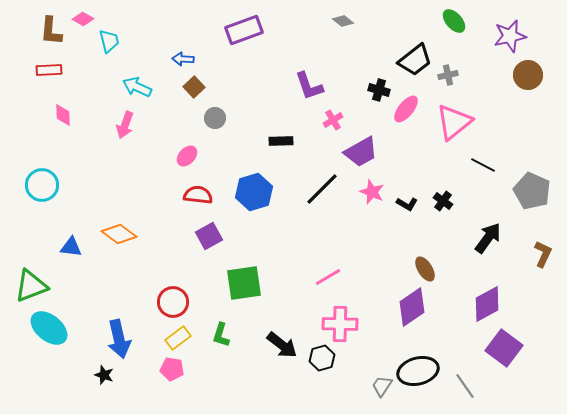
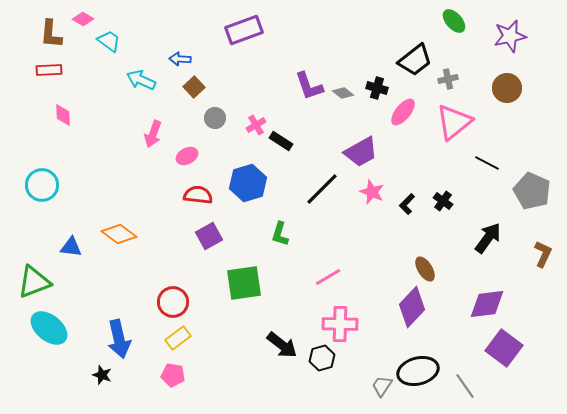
gray diamond at (343, 21): moved 72 px down
brown L-shape at (51, 31): moved 3 px down
cyan trapezoid at (109, 41): rotated 40 degrees counterclockwise
blue arrow at (183, 59): moved 3 px left
gray cross at (448, 75): moved 4 px down
brown circle at (528, 75): moved 21 px left, 13 px down
cyan arrow at (137, 87): moved 4 px right, 7 px up
black cross at (379, 90): moved 2 px left, 2 px up
pink ellipse at (406, 109): moved 3 px left, 3 px down
pink cross at (333, 120): moved 77 px left, 5 px down
pink arrow at (125, 125): moved 28 px right, 9 px down
black rectangle at (281, 141): rotated 35 degrees clockwise
pink ellipse at (187, 156): rotated 20 degrees clockwise
black line at (483, 165): moved 4 px right, 2 px up
blue hexagon at (254, 192): moved 6 px left, 9 px up
black L-shape at (407, 204): rotated 105 degrees clockwise
green triangle at (31, 286): moved 3 px right, 4 px up
purple diamond at (487, 304): rotated 21 degrees clockwise
purple diamond at (412, 307): rotated 12 degrees counterclockwise
green L-shape at (221, 335): moved 59 px right, 101 px up
pink pentagon at (172, 369): moved 1 px right, 6 px down
black star at (104, 375): moved 2 px left
